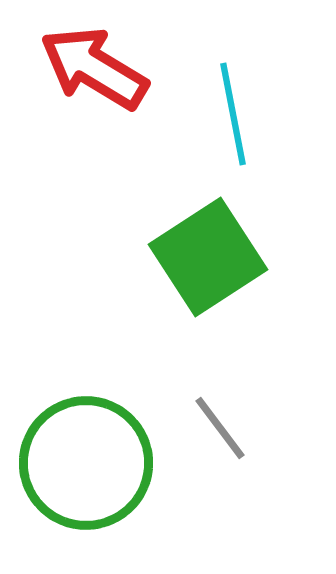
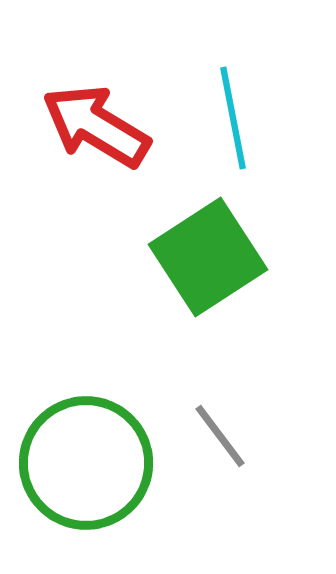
red arrow: moved 2 px right, 58 px down
cyan line: moved 4 px down
gray line: moved 8 px down
